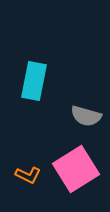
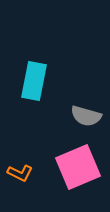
pink square: moved 2 px right, 2 px up; rotated 9 degrees clockwise
orange L-shape: moved 8 px left, 2 px up
